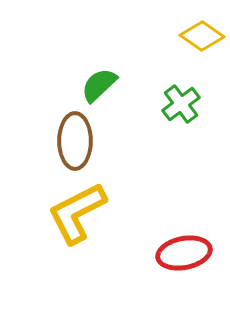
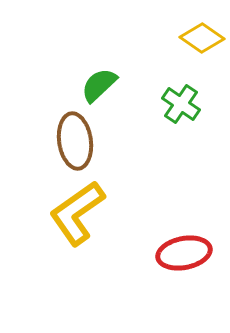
yellow diamond: moved 2 px down
green cross: rotated 18 degrees counterclockwise
brown ellipse: rotated 8 degrees counterclockwise
yellow L-shape: rotated 8 degrees counterclockwise
